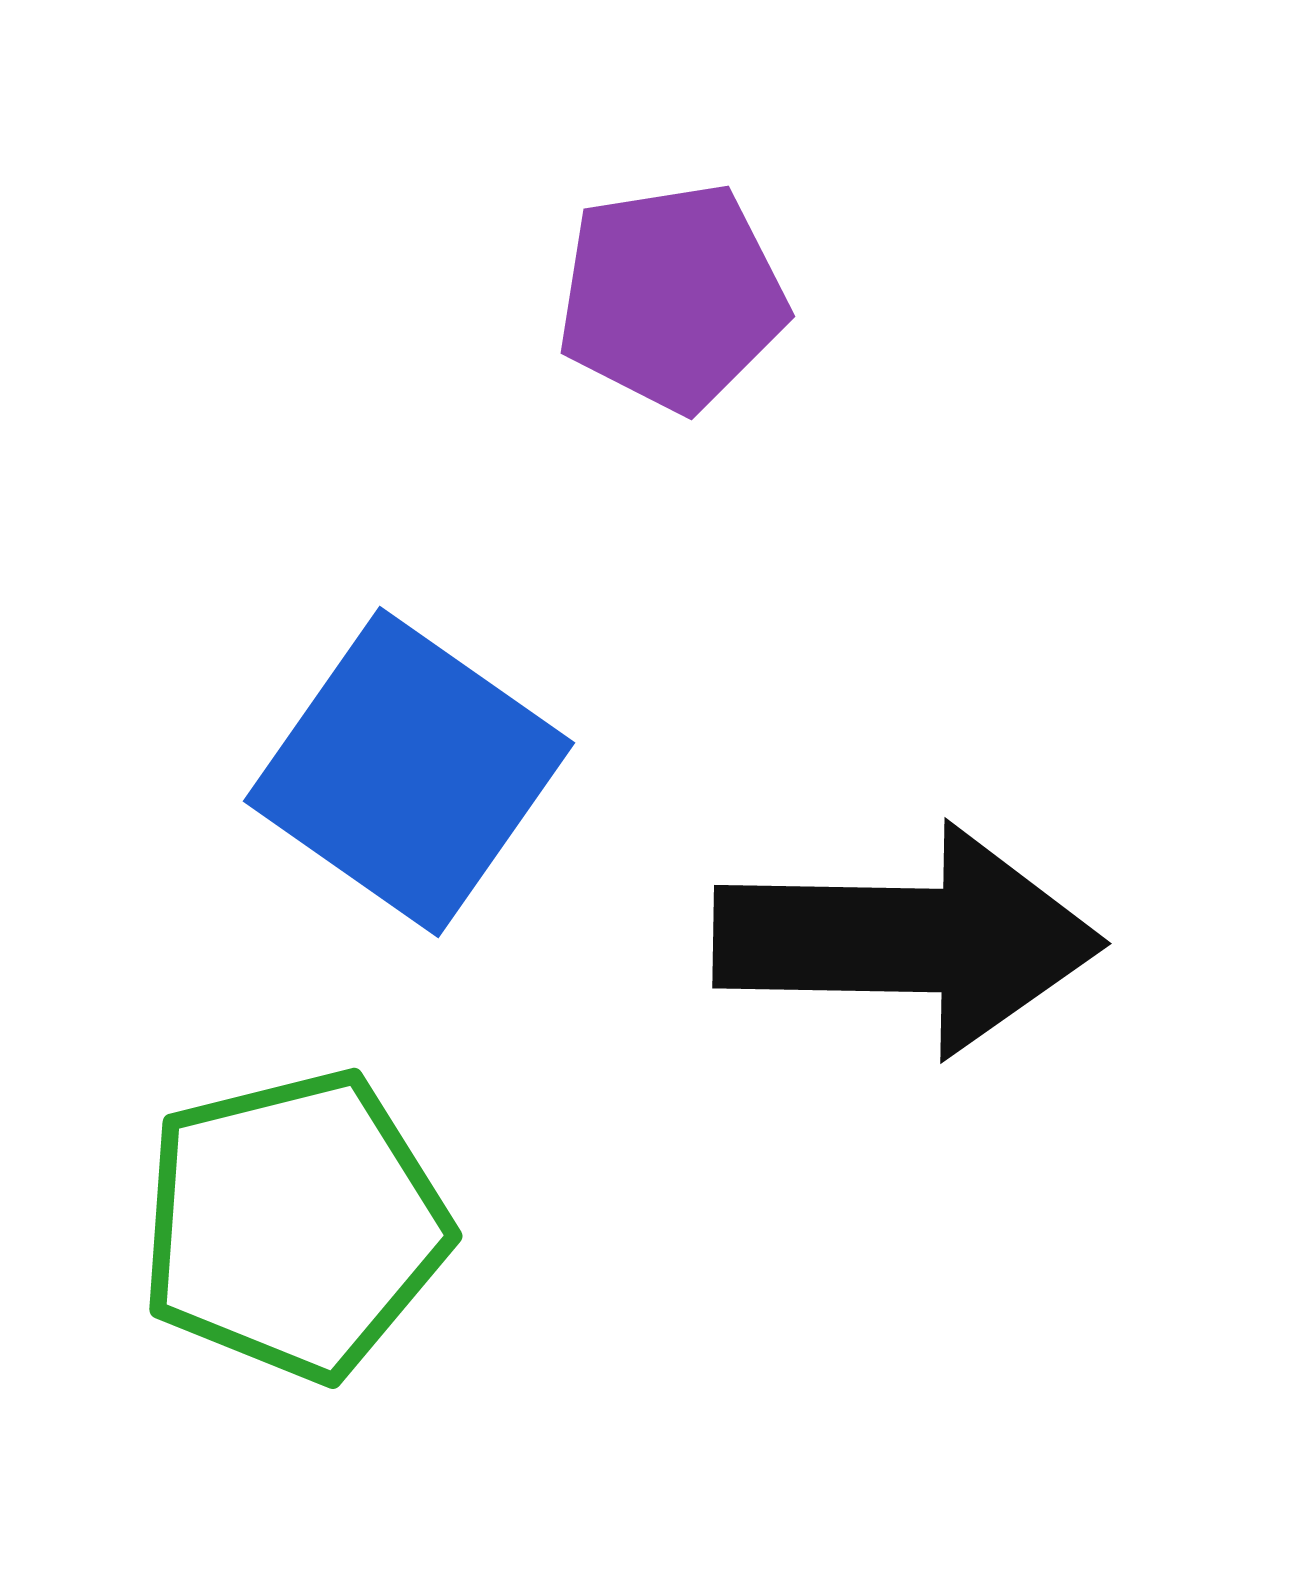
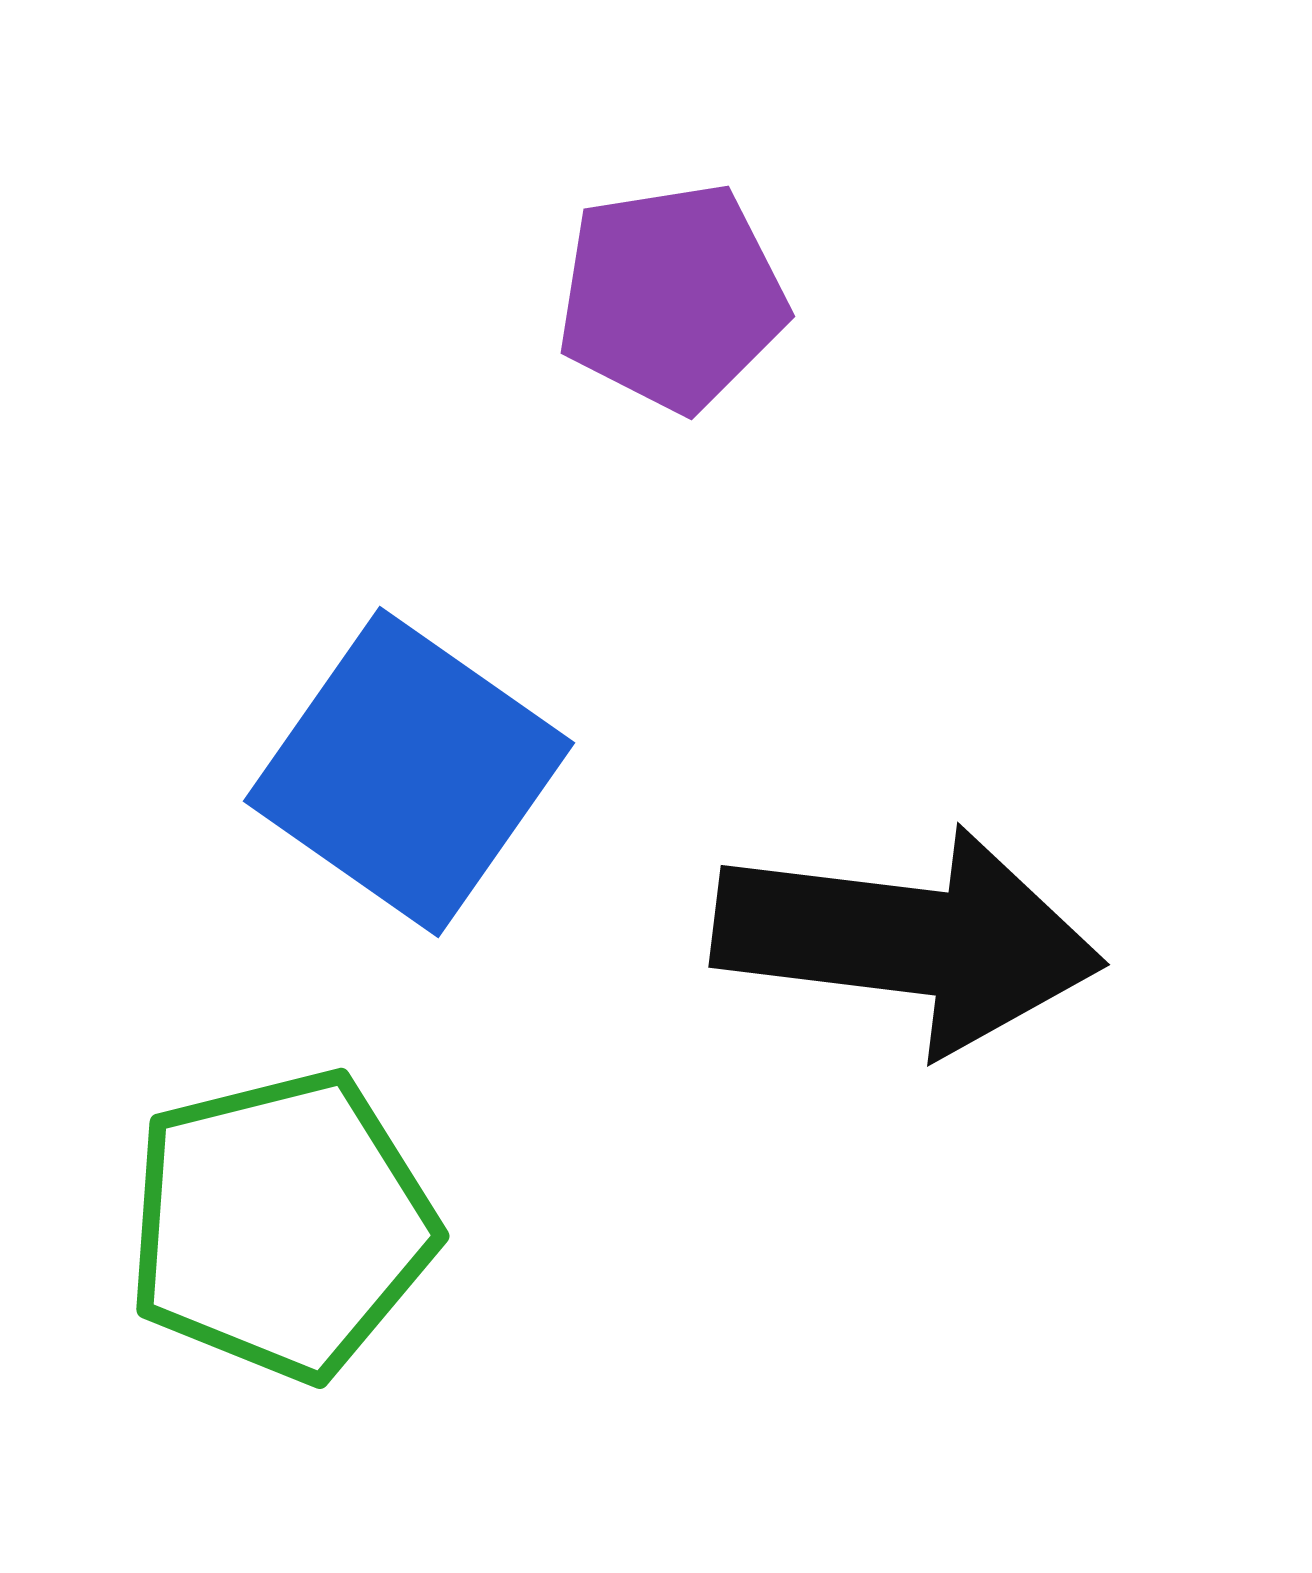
black arrow: rotated 6 degrees clockwise
green pentagon: moved 13 px left
